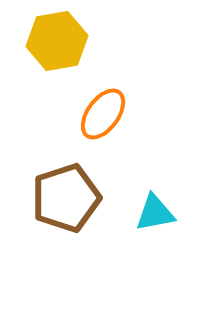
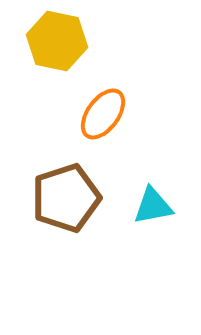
yellow hexagon: rotated 22 degrees clockwise
cyan triangle: moved 2 px left, 7 px up
